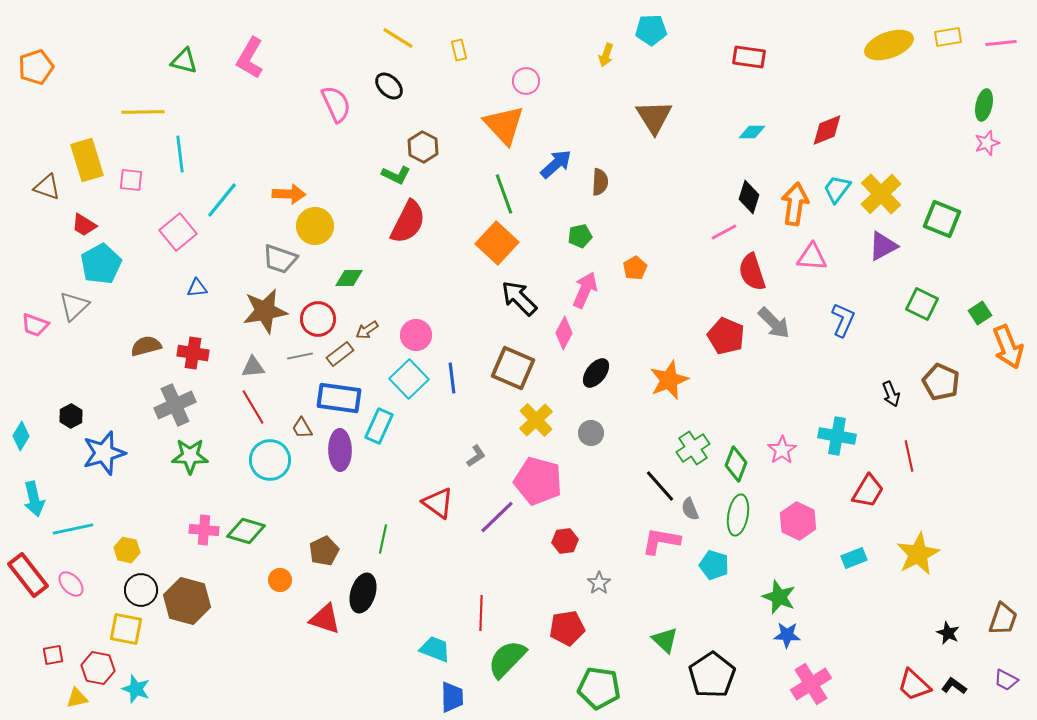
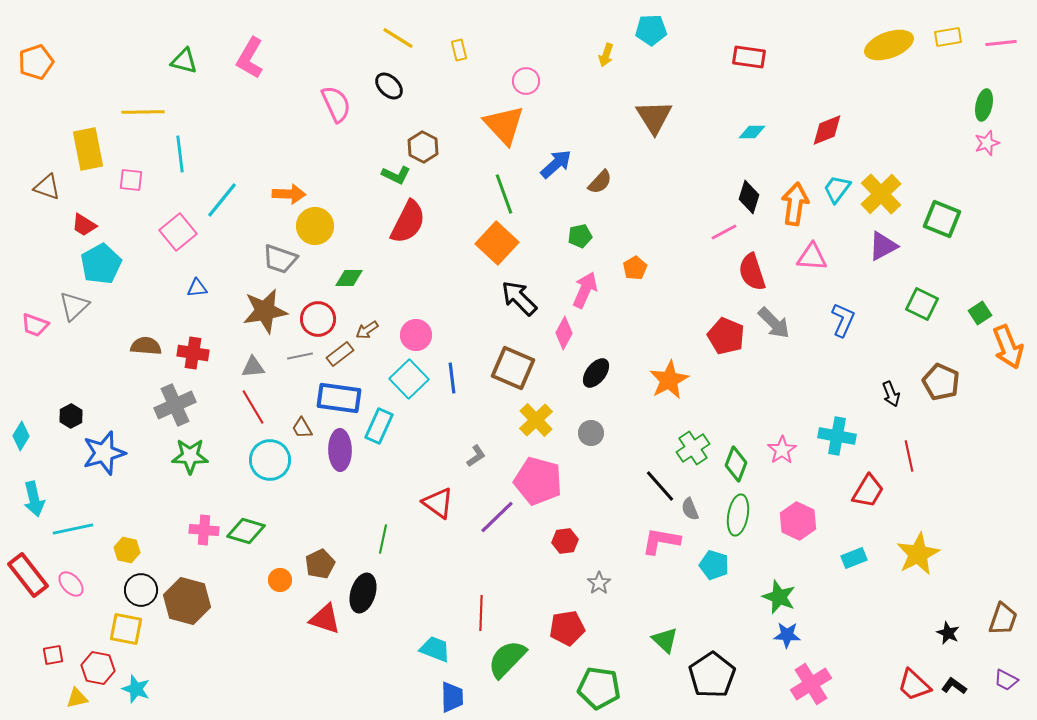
orange pentagon at (36, 67): moved 5 px up
yellow rectangle at (87, 160): moved 1 px right, 11 px up; rotated 6 degrees clockwise
brown semicircle at (600, 182): rotated 40 degrees clockwise
brown semicircle at (146, 346): rotated 20 degrees clockwise
orange star at (669, 380): rotated 6 degrees counterclockwise
brown pentagon at (324, 551): moved 4 px left, 13 px down
